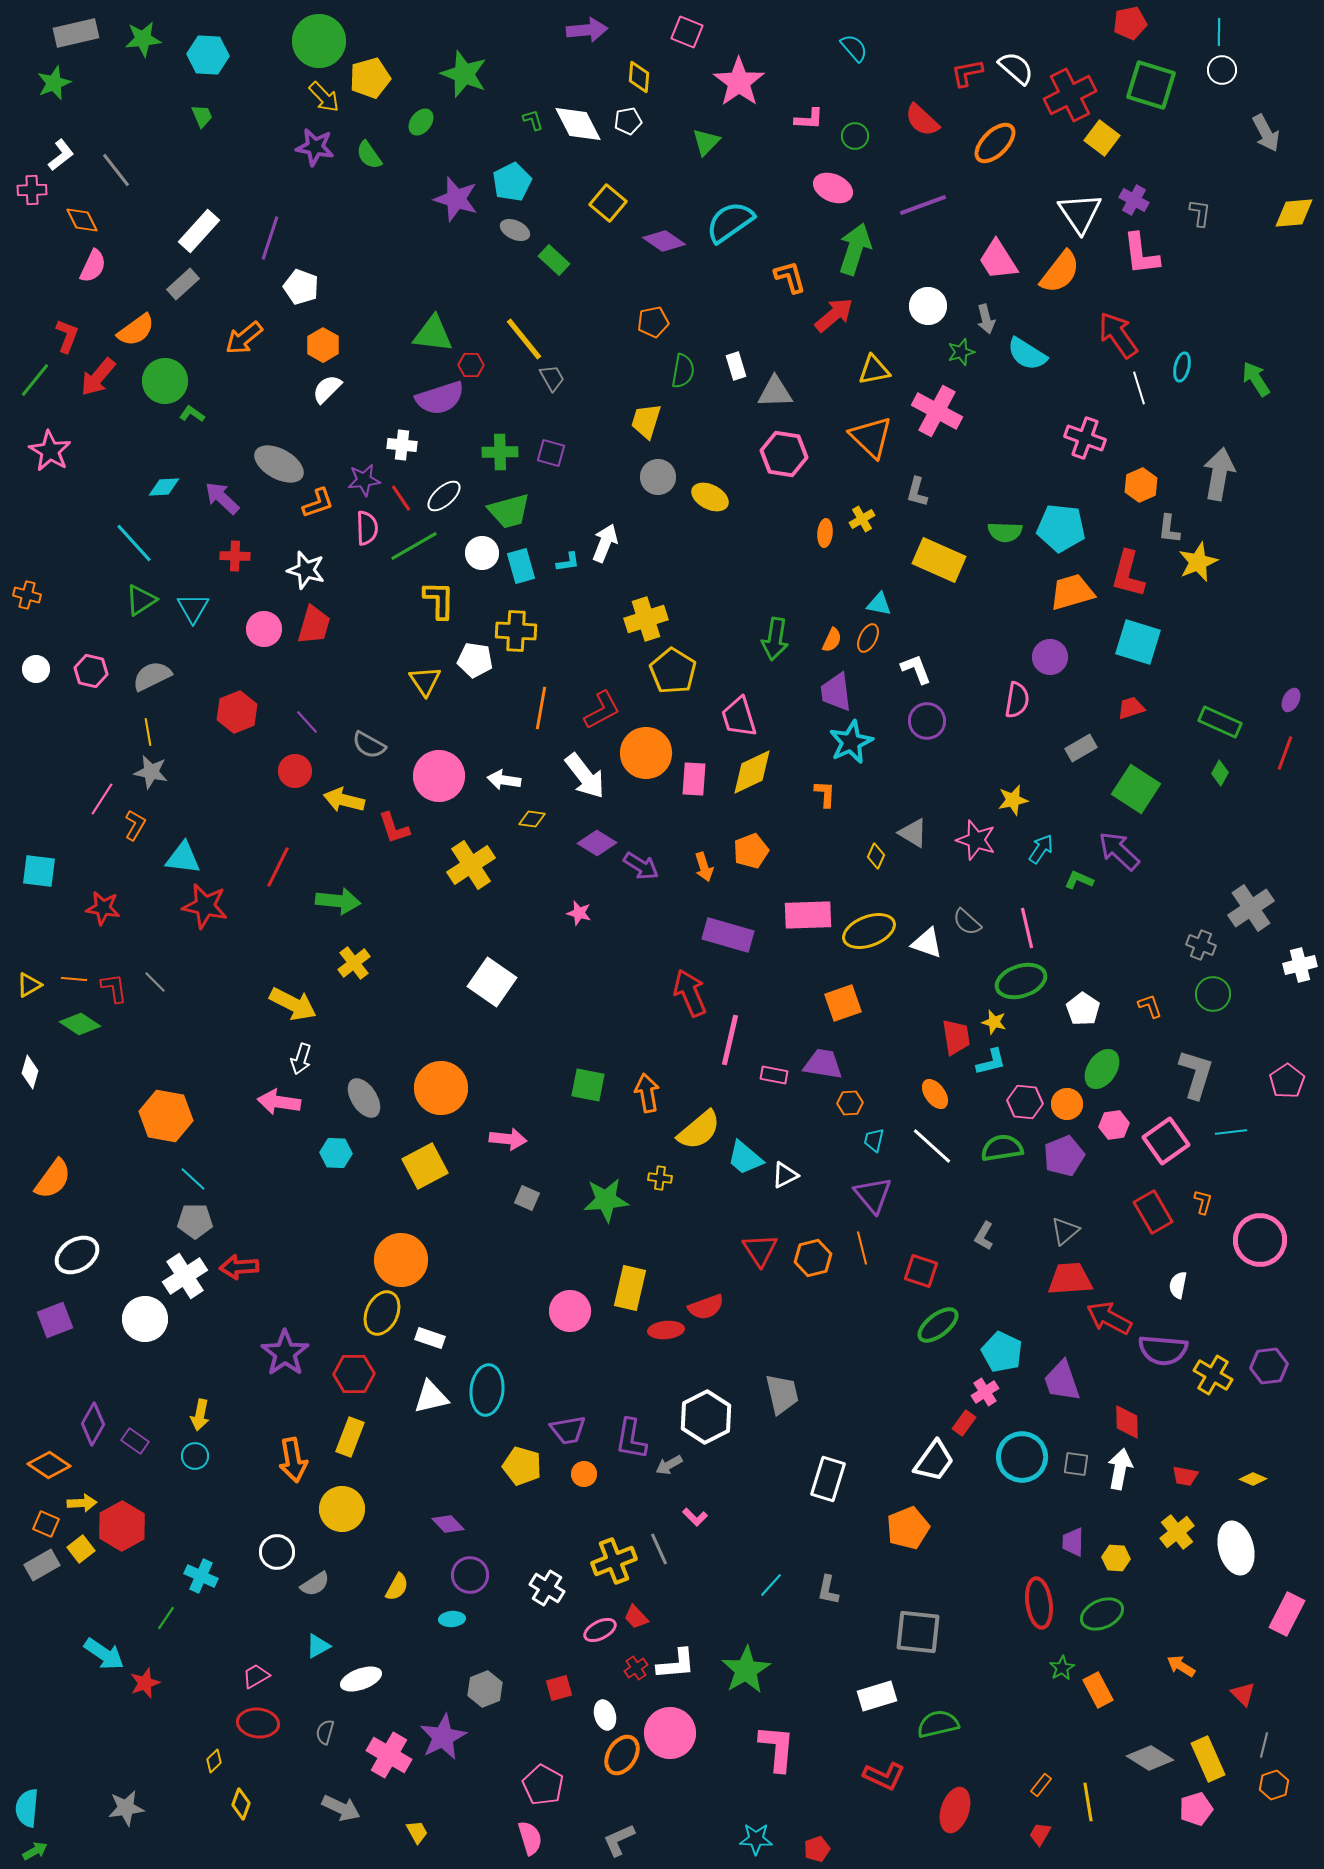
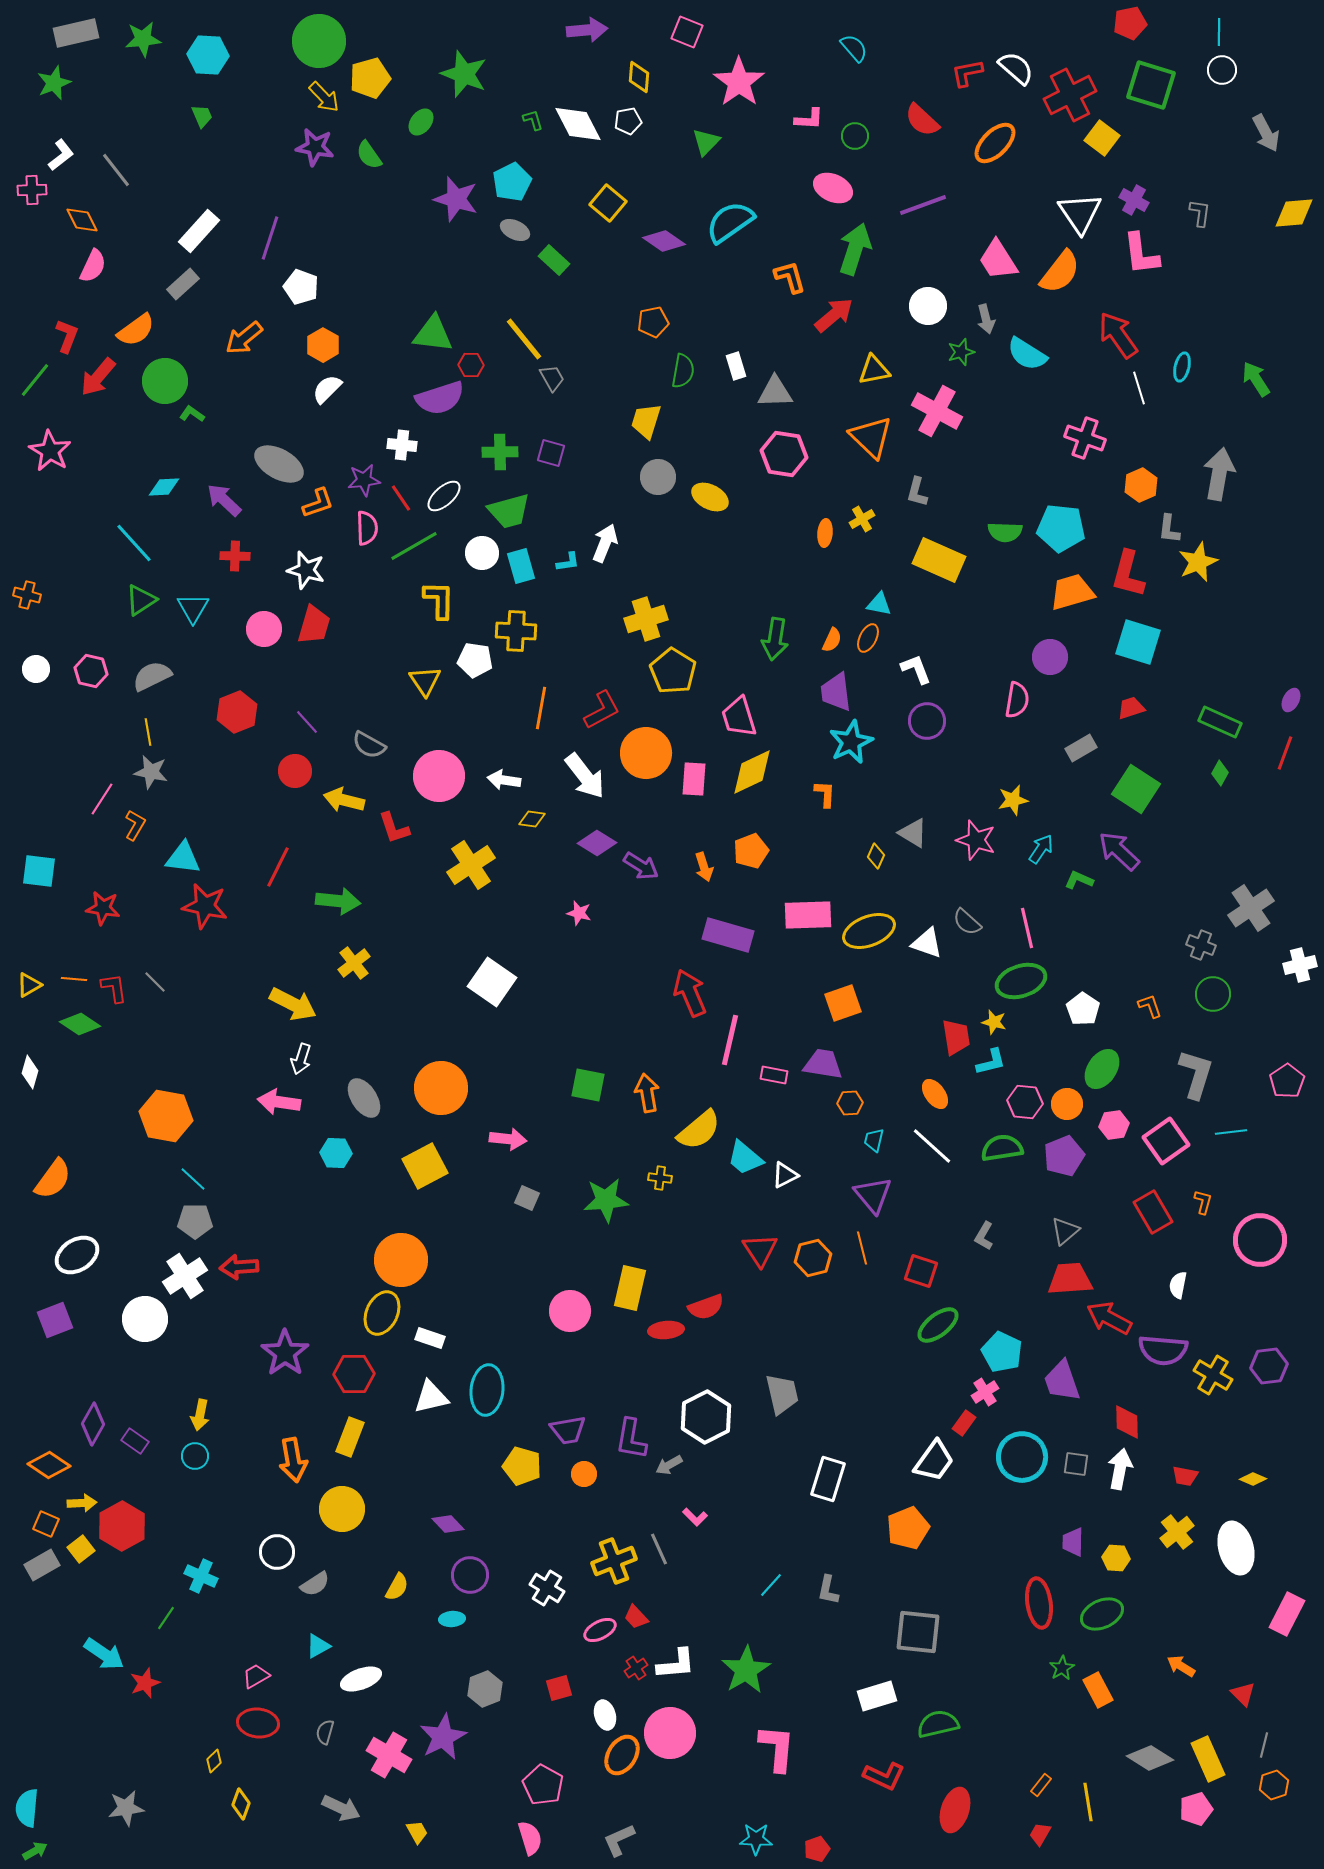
purple arrow at (222, 498): moved 2 px right, 2 px down
